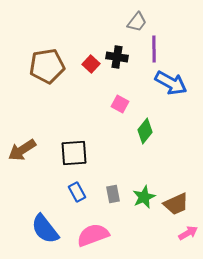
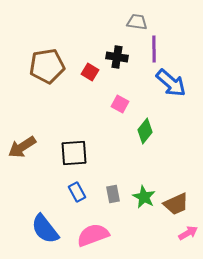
gray trapezoid: rotated 120 degrees counterclockwise
red square: moved 1 px left, 8 px down; rotated 12 degrees counterclockwise
blue arrow: rotated 12 degrees clockwise
brown arrow: moved 3 px up
green star: rotated 20 degrees counterclockwise
